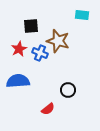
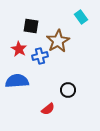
cyan rectangle: moved 1 px left, 2 px down; rotated 48 degrees clockwise
black square: rotated 14 degrees clockwise
brown star: rotated 25 degrees clockwise
red star: rotated 14 degrees counterclockwise
blue cross: moved 3 px down; rotated 35 degrees counterclockwise
blue semicircle: moved 1 px left
